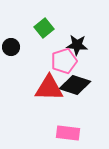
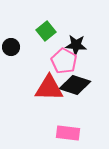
green square: moved 2 px right, 3 px down
black star: moved 1 px left
pink pentagon: rotated 25 degrees counterclockwise
